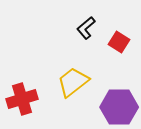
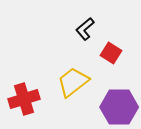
black L-shape: moved 1 px left, 1 px down
red square: moved 8 px left, 11 px down
red cross: moved 2 px right
